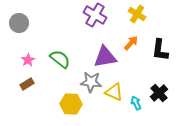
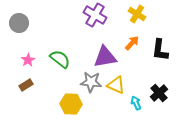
orange arrow: moved 1 px right
brown rectangle: moved 1 px left, 1 px down
yellow triangle: moved 2 px right, 7 px up
